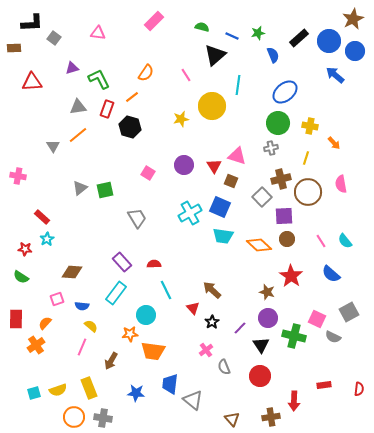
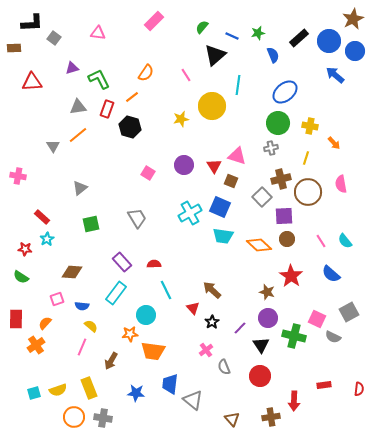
green semicircle at (202, 27): rotated 64 degrees counterclockwise
green square at (105, 190): moved 14 px left, 34 px down
